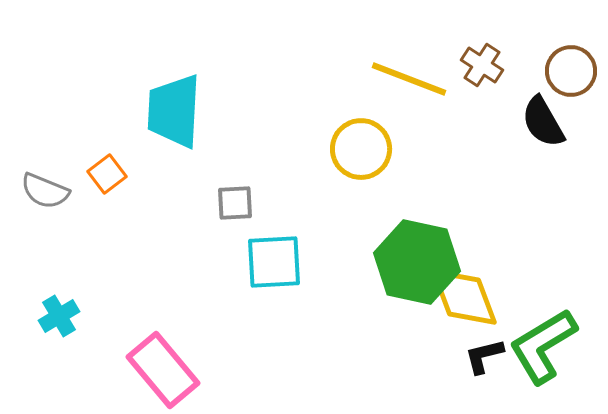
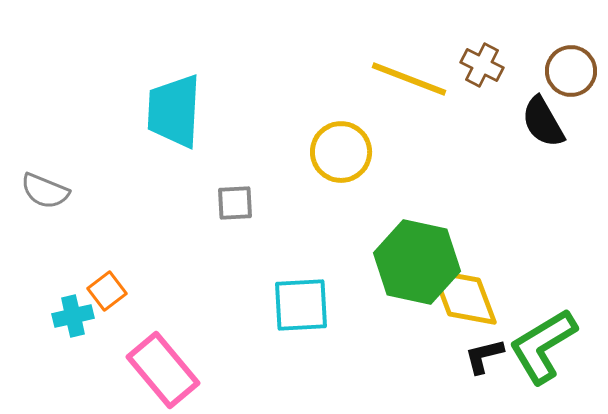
brown cross: rotated 6 degrees counterclockwise
yellow circle: moved 20 px left, 3 px down
orange square: moved 117 px down
cyan square: moved 27 px right, 43 px down
cyan cross: moved 14 px right; rotated 18 degrees clockwise
